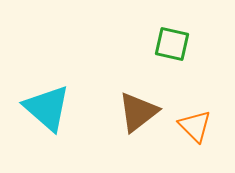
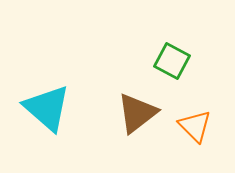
green square: moved 17 px down; rotated 15 degrees clockwise
brown triangle: moved 1 px left, 1 px down
